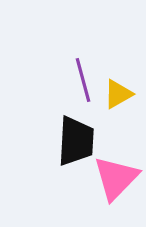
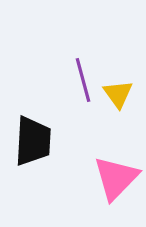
yellow triangle: rotated 36 degrees counterclockwise
black trapezoid: moved 43 px left
